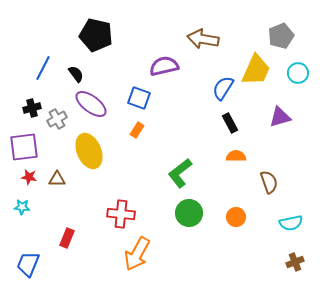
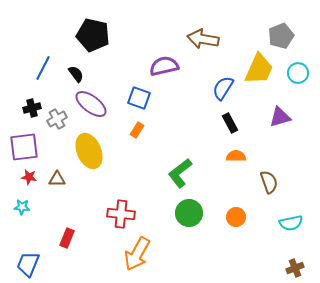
black pentagon: moved 3 px left
yellow trapezoid: moved 3 px right, 1 px up
brown cross: moved 6 px down
